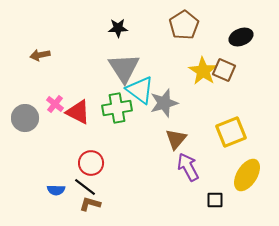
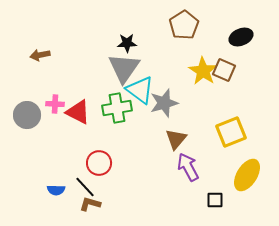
black star: moved 9 px right, 15 px down
gray triangle: rotated 8 degrees clockwise
pink cross: rotated 36 degrees counterclockwise
gray circle: moved 2 px right, 3 px up
red circle: moved 8 px right
black line: rotated 10 degrees clockwise
